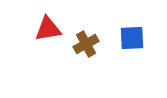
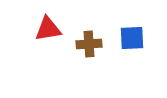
brown cross: moved 3 px right; rotated 25 degrees clockwise
